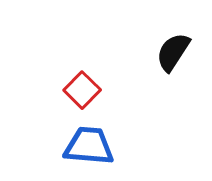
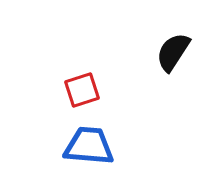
red square: rotated 27 degrees clockwise
